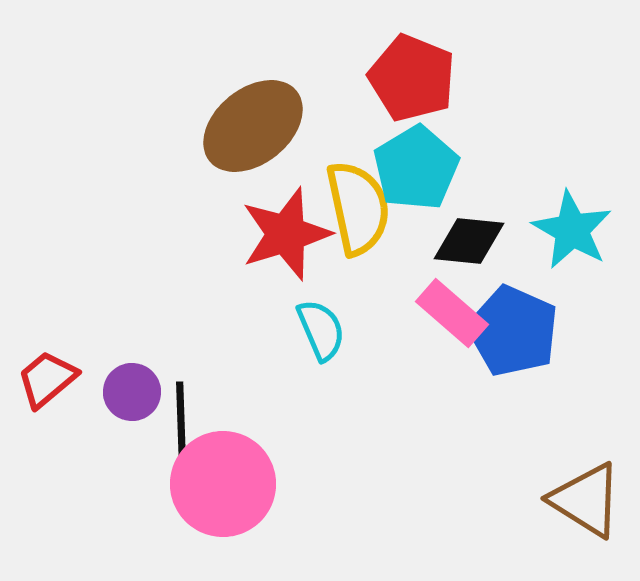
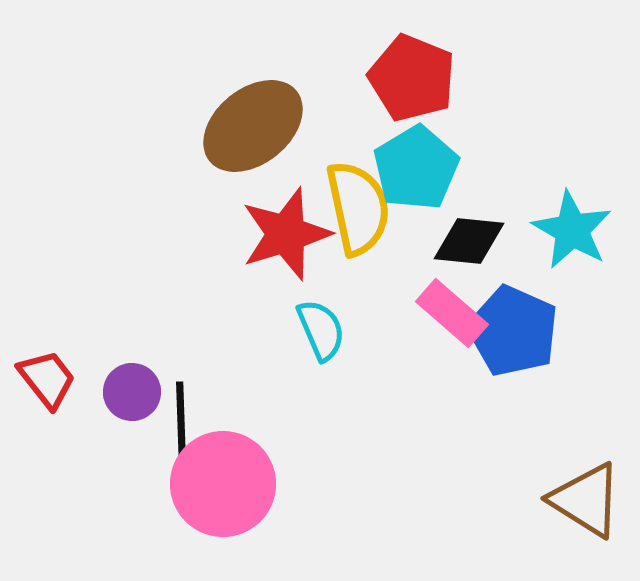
red trapezoid: rotated 92 degrees clockwise
